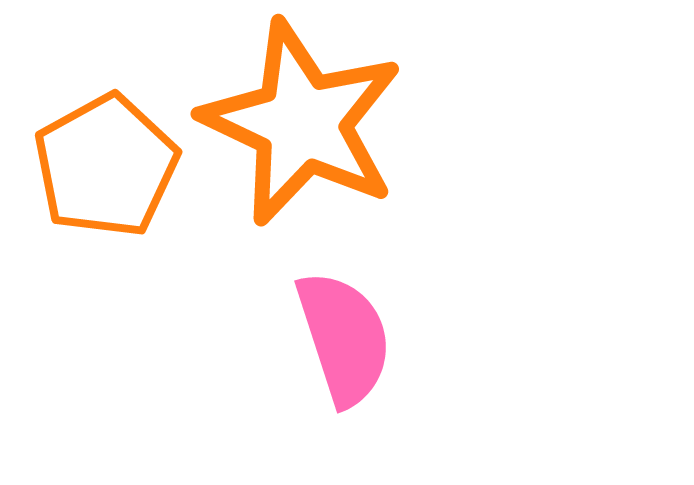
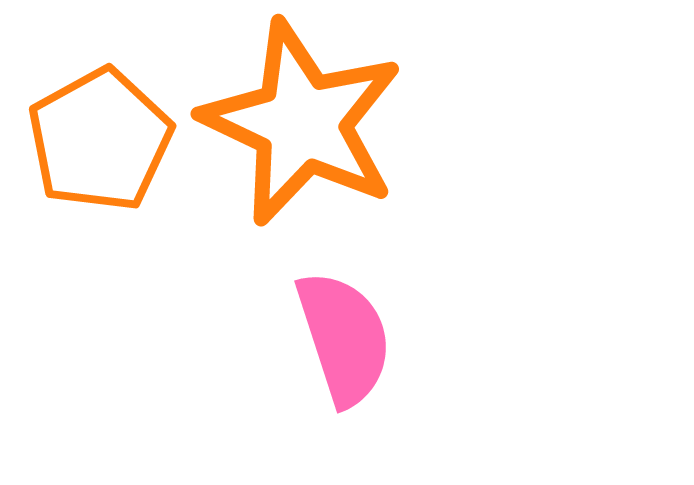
orange pentagon: moved 6 px left, 26 px up
